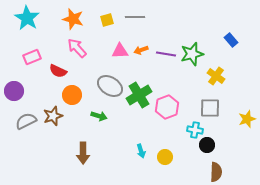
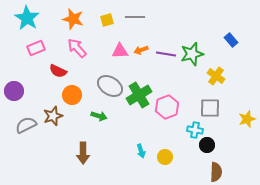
pink rectangle: moved 4 px right, 9 px up
gray semicircle: moved 4 px down
